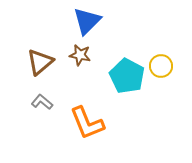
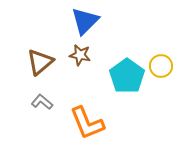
blue triangle: moved 2 px left
cyan pentagon: rotated 8 degrees clockwise
